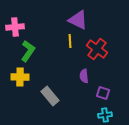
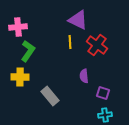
pink cross: moved 3 px right
yellow line: moved 1 px down
red cross: moved 4 px up
